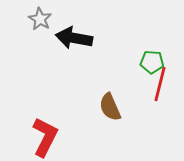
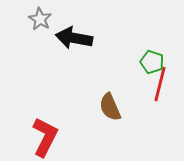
green pentagon: rotated 15 degrees clockwise
